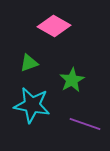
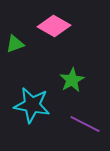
green triangle: moved 14 px left, 19 px up
purple line: rotated 8 degrees clockwise
